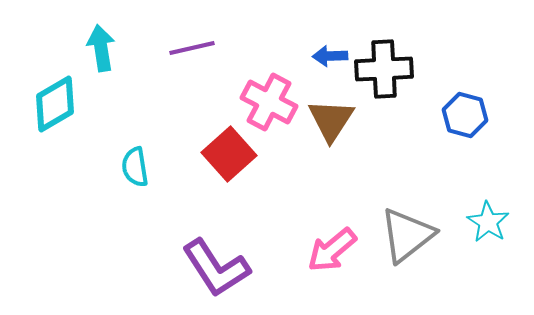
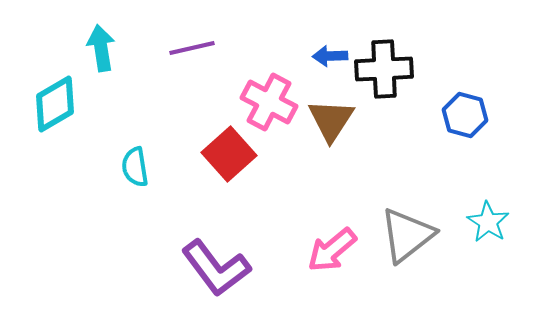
purple L-shape: rotated 4 degrees counterclockwise
